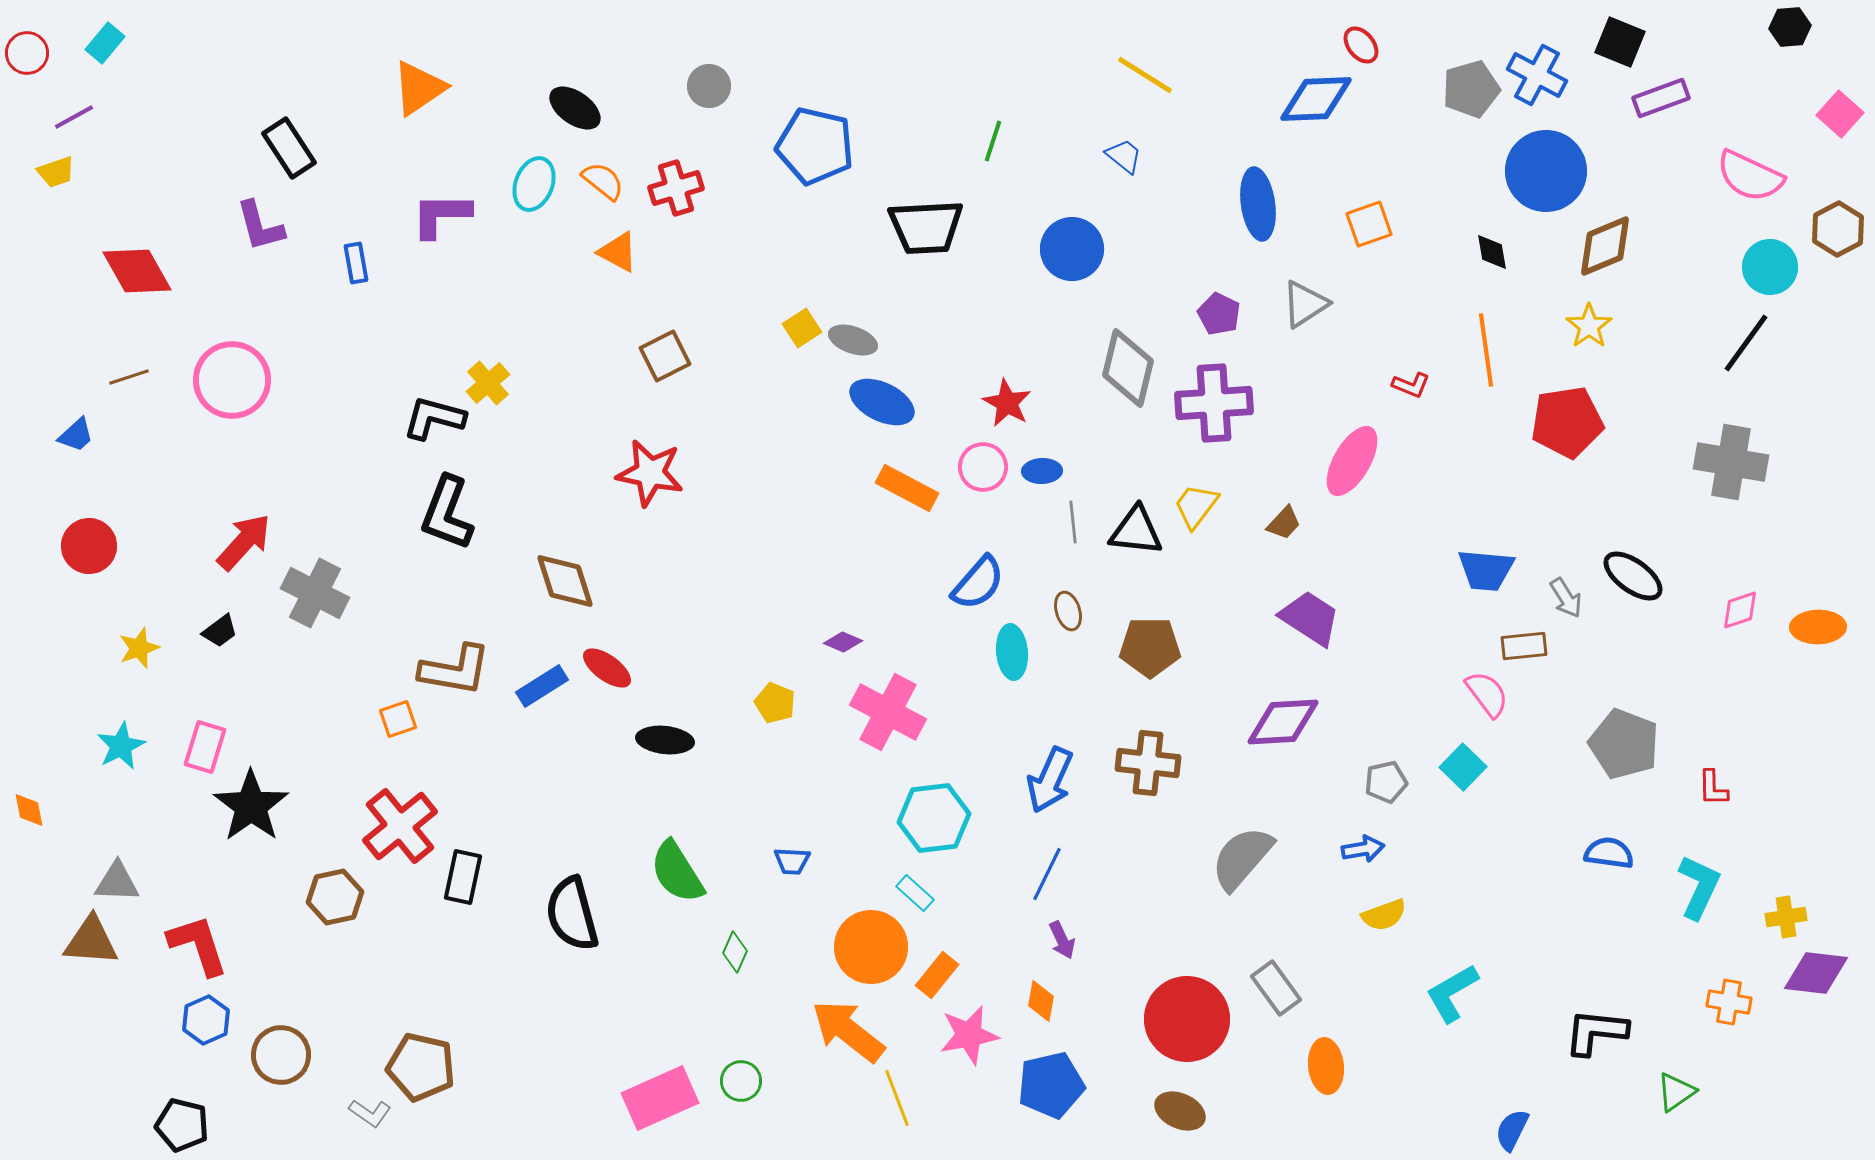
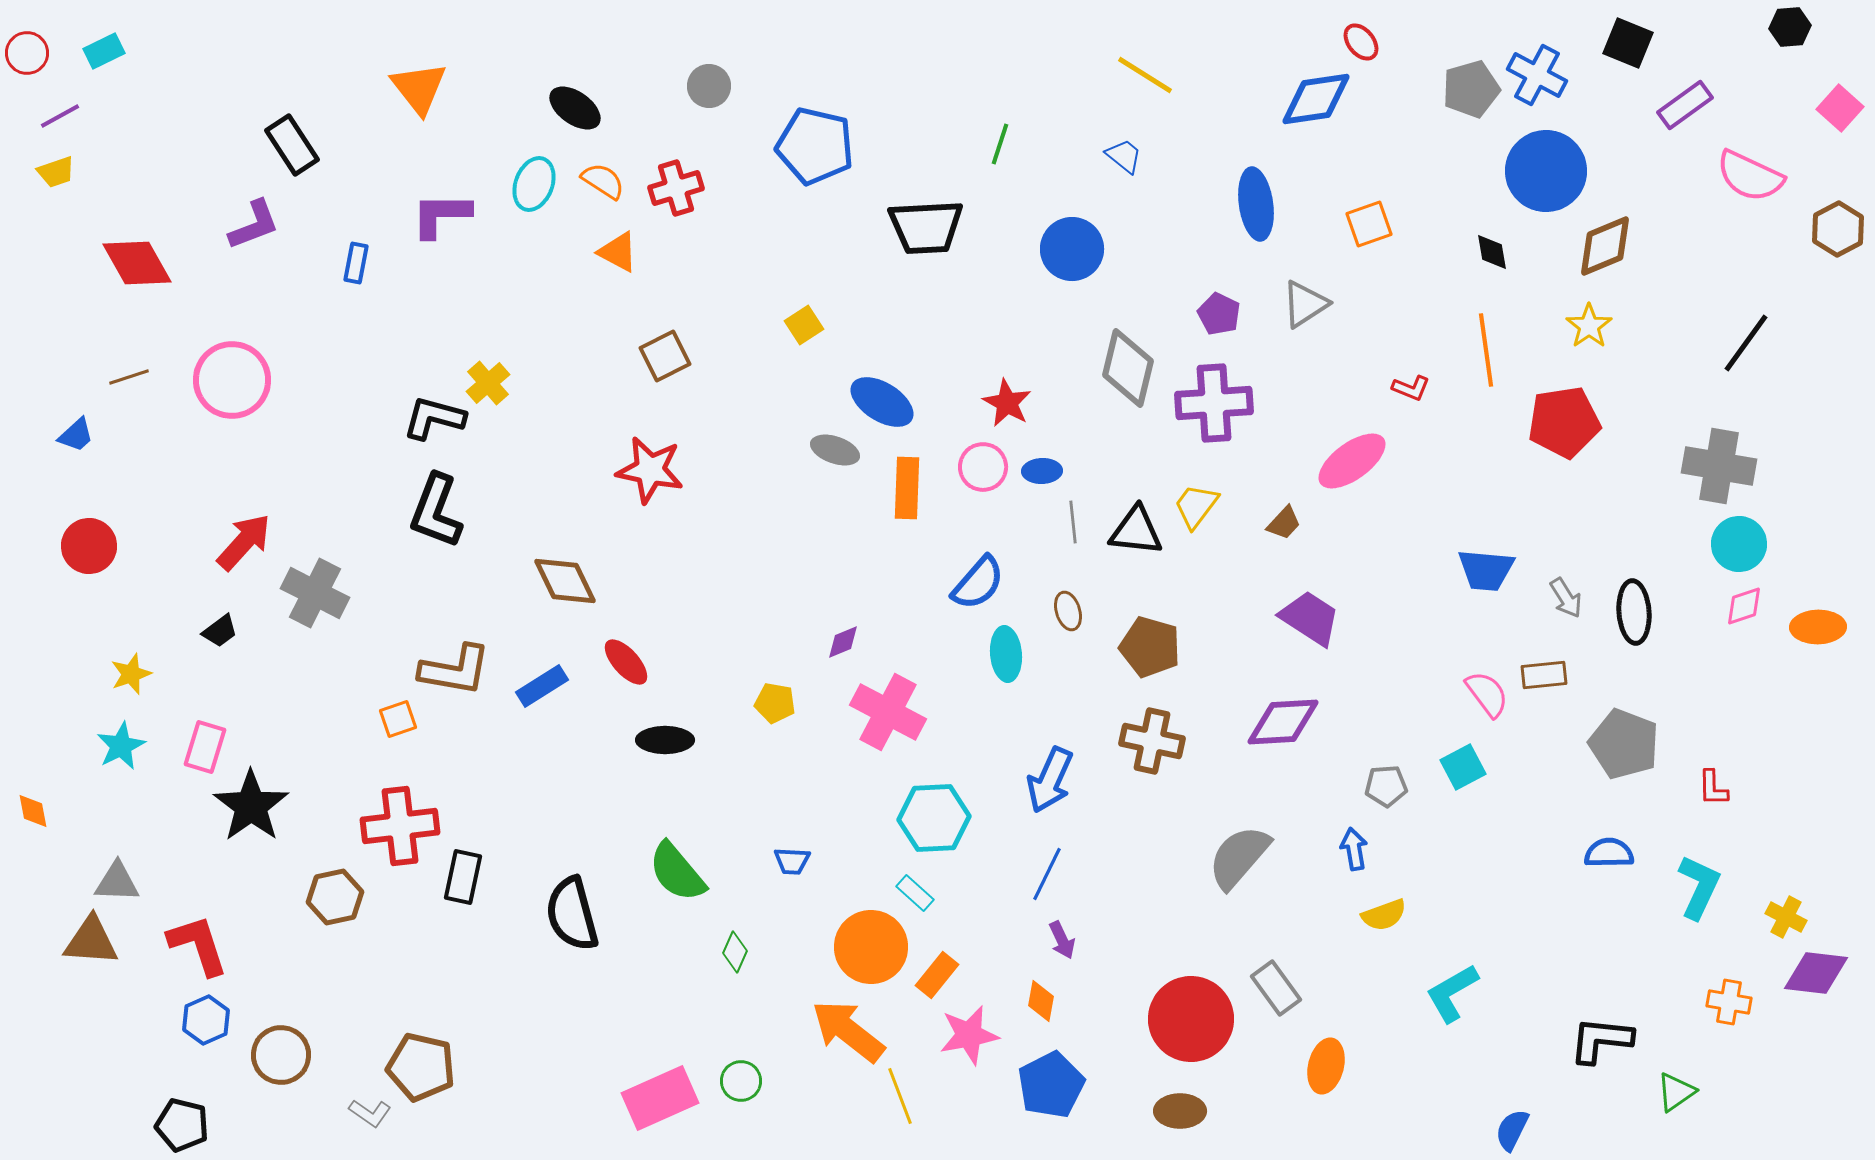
black square at (1620, 42): moved 8 px right, 1 px down
cyan rectangle at (105, 43): moved 1 px left, 8 px down; rotated 24 degrees clockwise
red ellipse at (1361, 45): moved 3 px up
orange triangle at (419, 88): rotated 34 degrees counterclockwise
purple rectangle at (1661, 98): moved 24 px right, 7 px down; rotated 16 degrees counterclockwise
blue diamond at (1316, 99): rotated 6 degrees counterclockwise
pink square at (1840, 114): moved 6 px up
purple line at (74, 117): moved 14 px left, 1 px up
green line at (993, 141): moved 7 px right, 3 px down
black rectangle at (289, 148): moved 3 px right, 3 px up
orange semicircle at (603, 181): rotated 6 degrees counterclockwise
blue ellipse at (1258, 204): moved 2 px left
purple L-shape at (260, 226): moved 6 px left, 1 px up; rotated 96 degrees counterclockwise
blue rectangle at (356, 263): rotated 21 degrees clockwise
cyan circle at (1770, 267): moved 31 px left, 277 px down
red diamond at (137, 271): moved 8 px up
yellow square at (802, 328): moved 2 px right, 3 px up
gray ellipse at (853, 340): moved 18 px left, 110 px down
red L-shape at (1411, 385): moved 3 px down
blue ellipse at (882, 402): rotated 6 degrees clockwise
red pentagon at (1567, 422): moved 3 px left
pink ellipse at (1352, 461): rotated 24 degrees clockwise
gray cross at (1731, 462): moved 12 px left, 4 px down
red star at (650, 473): moved 3 px up
orange rectangle at (907, 488): rotated 64 degrees clockwise
black L-shape at (447, 513): moved 11 px left, 2 px up
black ellipse at (1633, 576): moved 1 px right, 36 px down; rotated 50 degrees clockwise
brown diamond at (565, 581): rotated 8 degrees counterclockwise
pink diamond at (1740, 610): moved 4 px right, 4 px up
purple diamond at (843, 642): rotated 45 degrees counterclockwise
brown rectangle at (1524, 646): moved 20 px right, 29 px down
brown pentagon at (1150, 647): rotated 16 degrees clockwise
yellow star at (139, 648): moved 8 px left, 26 px down
cyan ellipse at (1012, 652): moved 6 px left, 2 px down
red ellipse at (607, 668): moved 19 px right, 6 px up; rotated 12 degrees clockwise
yellow pentagon at (775, 703): rotated 12 degrees counterclockwise
black ellipse at (665, 740): rotated 6 degrees counterclockwise
brown cross at (1148, 763): moved 4 px right, 22 px up; rotated 6 degrees clockwise
cyan square at (1463, 767): rotated 18 degrees clockwise
gray pentagon at (1386, 782): moved 4 px down; rotated 9 degrees clockwise
orange diamond at (29, 810): moved 4 px right, 1 px down
cyan hexagon at (934, 818): rotated 4 degrees clockwise
red cross at (400, 826): rotated 32 degrees clockwise
blue arrow at (1363, 849): moved 9 px left; rotated 90 degrees counterclockwise
blue semicircle at (1609, 853): rotated 9 degrees counterclockwise
gray semicircle at (1242, 858): moved 3 px left, 1 px up
green semicircle at (677, 872): rotated 8 degrees counterclockwise
yellow cross at (1786, 917): rotated 36 degrees clockwise
red circle at (1187, 1019): moved 4 px right
black L-shape at (1596, 1032): moved 5 px right, 8 px down
orange ellipse at (1326, 1066): rotated 20 degrees clockwise
blue pentagon at (1051, 1085): rotated 14 degrees counterclockwise
yellow line at (897, 1098): moved 3 px right, 2 px up
brown ellipse at (1180, 1111): rotated 24 degrees counterclockwise
